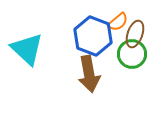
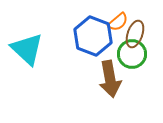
brown arrow: moved 21 px right, 5 px down
